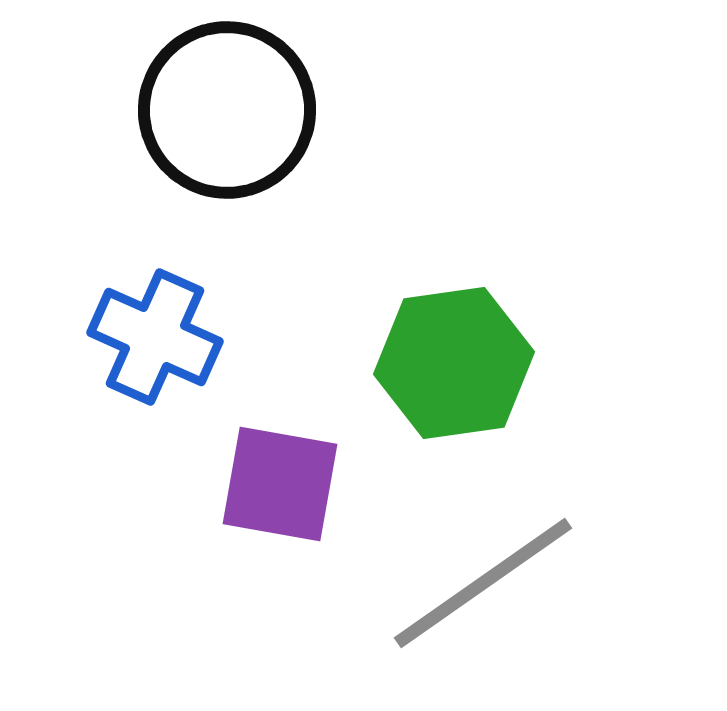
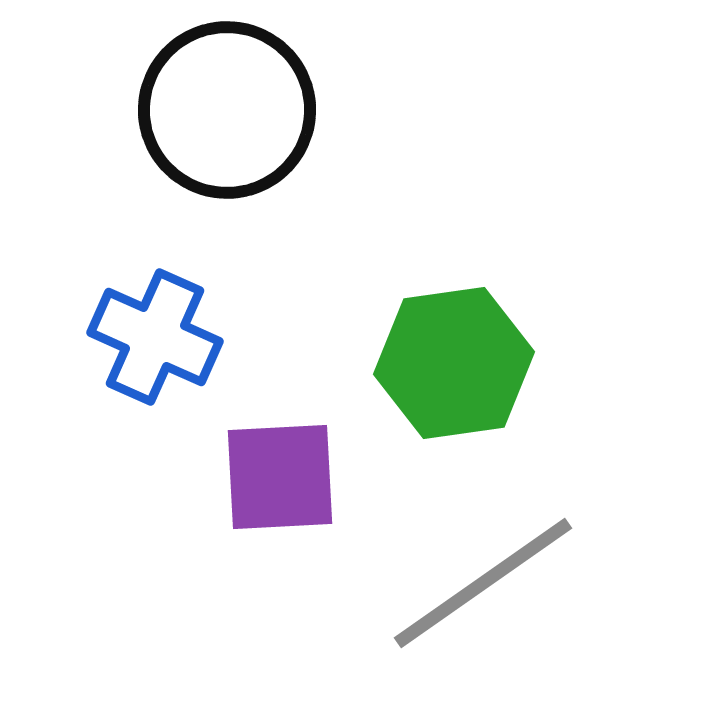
purple square: moved 7 px up; rotated 13 degrees counterclockwise
